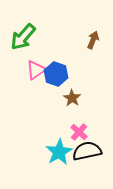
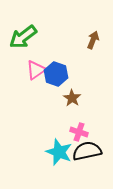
green arrow: rotated 12 degrees clockwise
pink cross: rotated 24 degrees counterclockwise
cyan star: rotated 20 degrees counterclockwise
